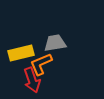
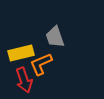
gray trapezoid: moved 6 px up; rotated 100 degrees counterclockwise
red arrow: moved 8 px left
